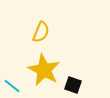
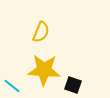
yellow star: rotated 24 degrees counterclockwise
